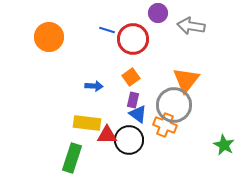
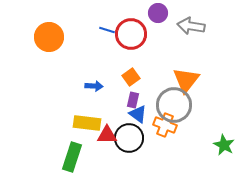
red circle: moved 2 px left, 5 px up
black circle: moved 2 px up
green rectangle: moved 1 px up
